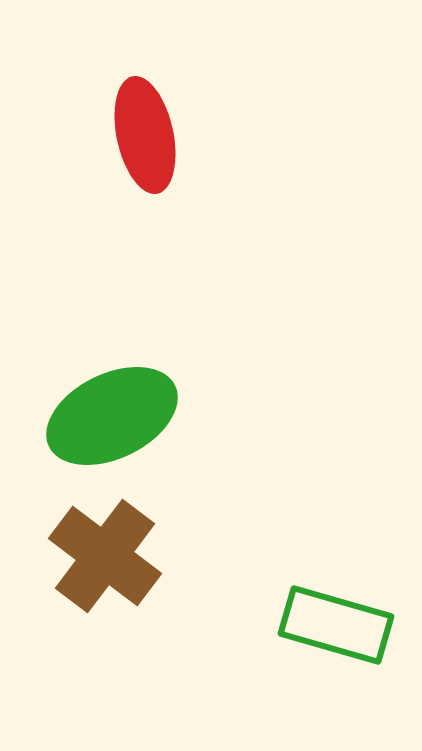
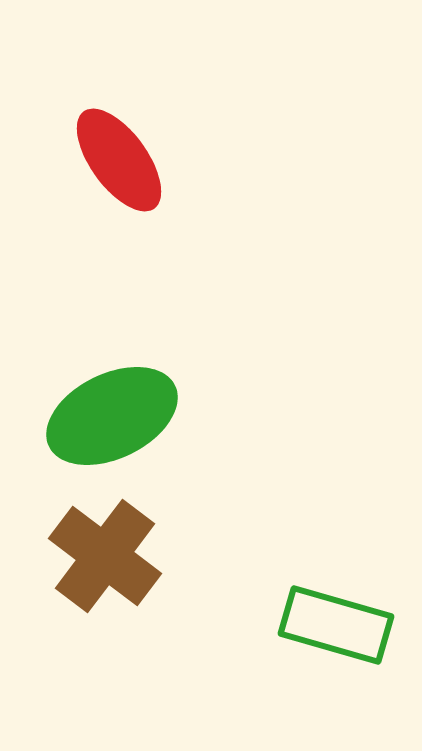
red ellipse: moved 26 px left, 25 px down; rotated 24 degrees counterclockwise
